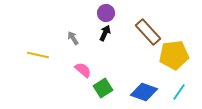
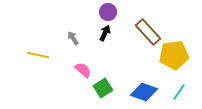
purple circle: moved 2 px right, 1 px up
